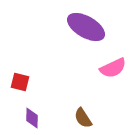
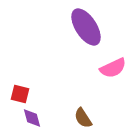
purple ellipse: rotated 27 degrees clockwise
red square: moved 12 px down
purple diamond: rotated 15 degrees counterclockwise
